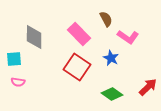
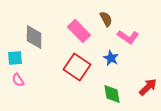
pink rectangle: moved 3 px up
cyan square: moved 1 px right, 1 px up
pink semicircle: moved 2 px up; rotated 48 degrees clockwise
green diamond: rotated 45 degrees clockwise
